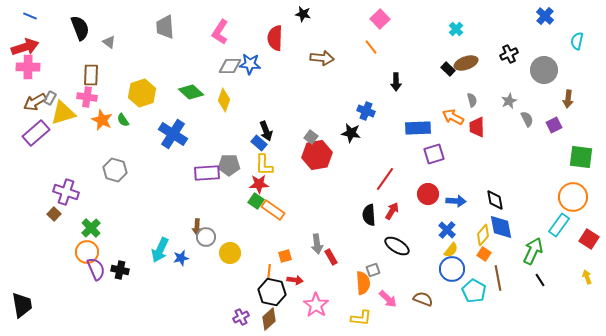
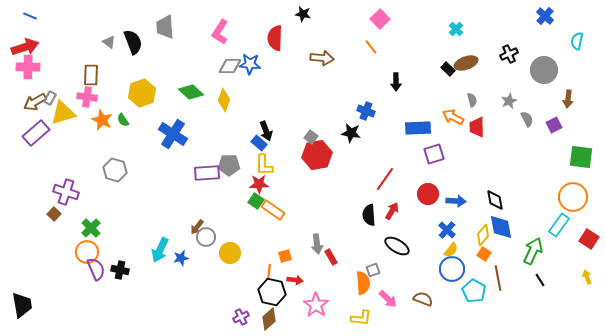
black semicircle at (80, 28): moved 53 px right, 14 px down
brown arrow at (197, 227): rotated 35 degrees clockwise
